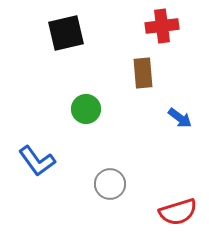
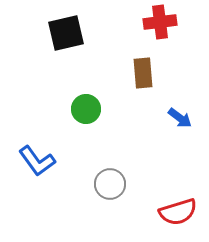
red cross: moved 2 px left, 4 px up
